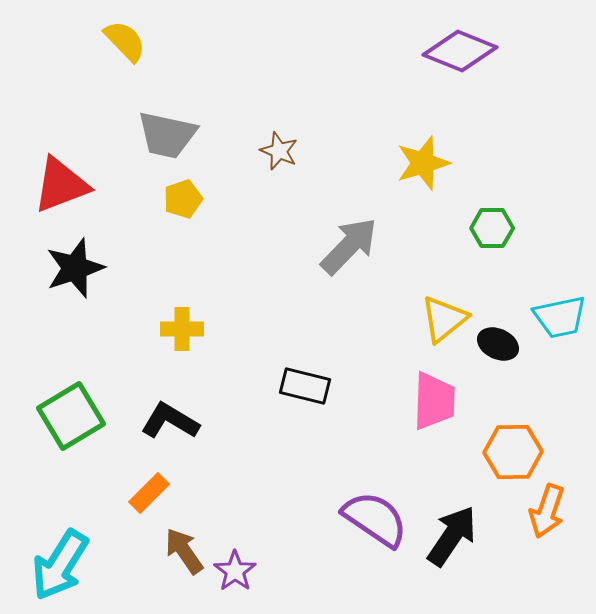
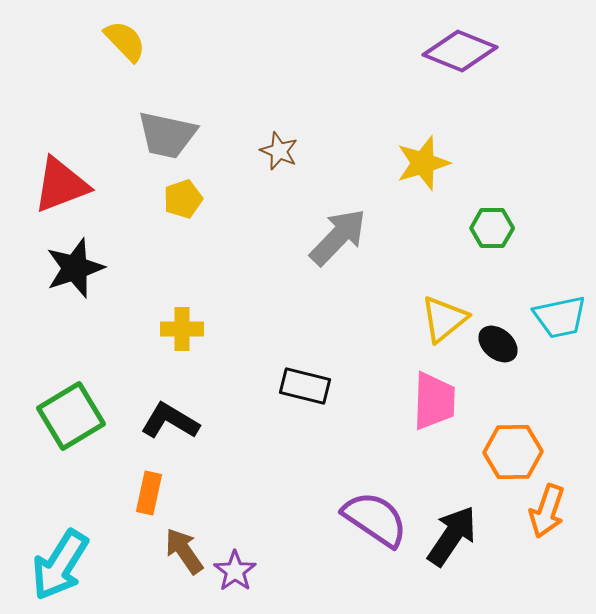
gray arrow: moved 11 px left, 9 px up
black ellipse: rotated 15 degrees clockwise
orange rectangle: rotated 33 degrees counterclockwise
